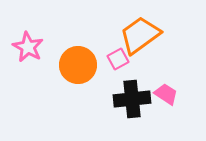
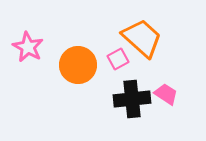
orange trapezoid: moved 2 px right, 3 px down; rotated 78 degrees clockwise
